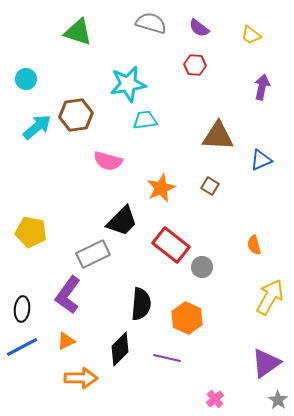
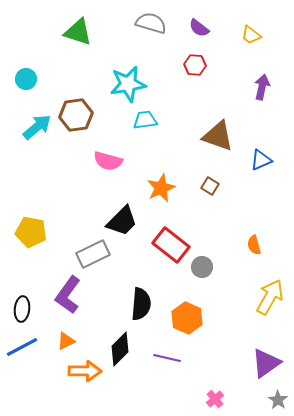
brown triangle: rotated 16 degrees clockwise
orange arrow: moved 4 px right, 7 px up
